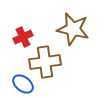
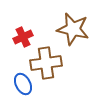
brown cross: moved 1 px right, 1 px down
blue ellipse: rotated 25 degrees clockwise
